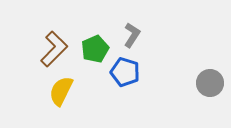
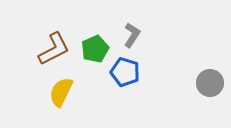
brown L-shape: rotated 18 degrees clockwise
yellow semicircle: moved 1 px down
